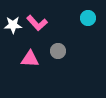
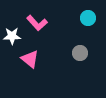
white star: moved 1 px left, 11 px down
gray circle: moved 22 px right, 2 px down
pink triangle: rotated 36 degrees clockwise
